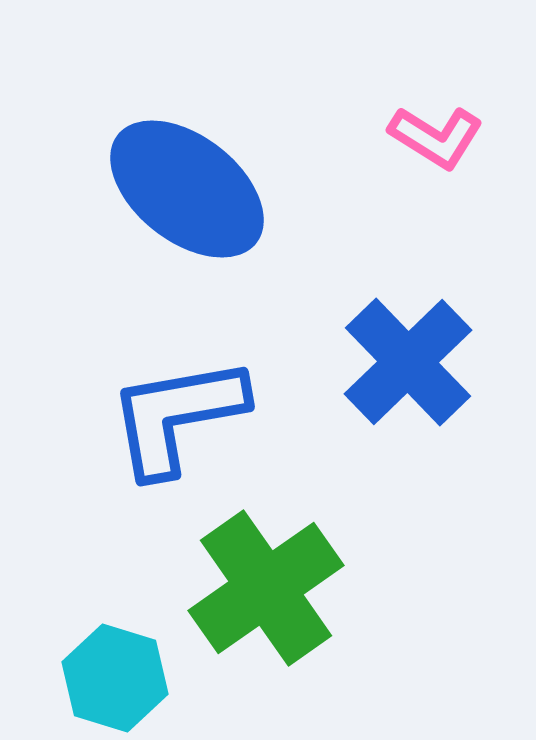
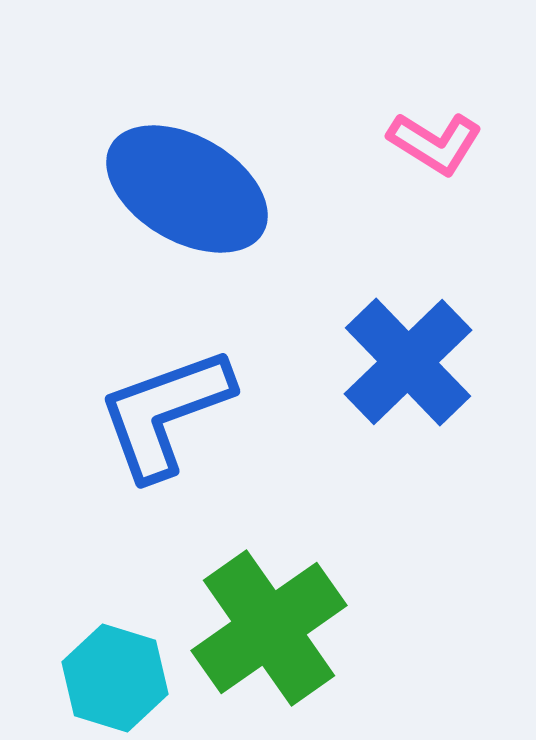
pink L-shape: moved 1 px left, 6 px down
blue ellipse: rotated 8 degrees counterclockwise
blue L-shape: moved 12 px left, 3 px up; rotated 10 degrees counterclockwise
green cross: moved 3 px right, 40 px down
